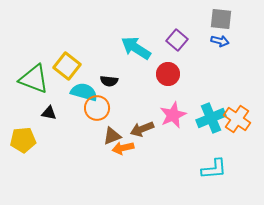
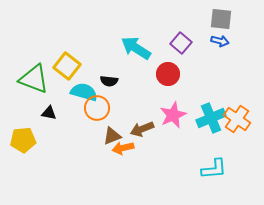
purple square: moved 4 px right, 3 px down
